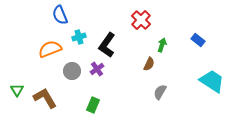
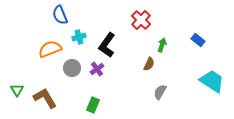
gray circle: moved 3 px up
